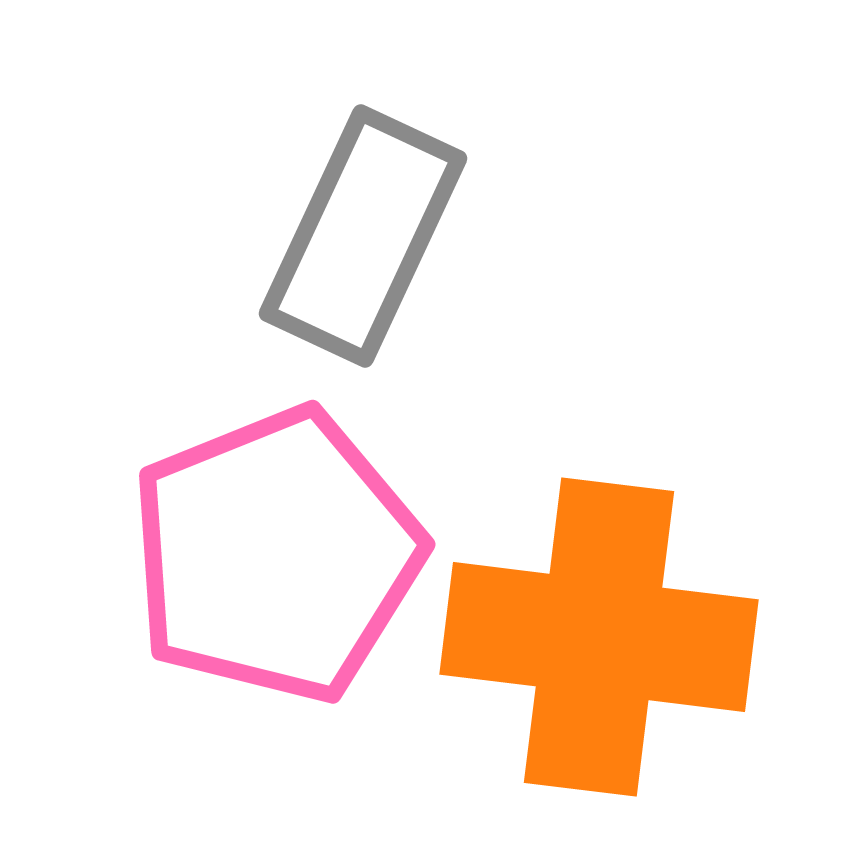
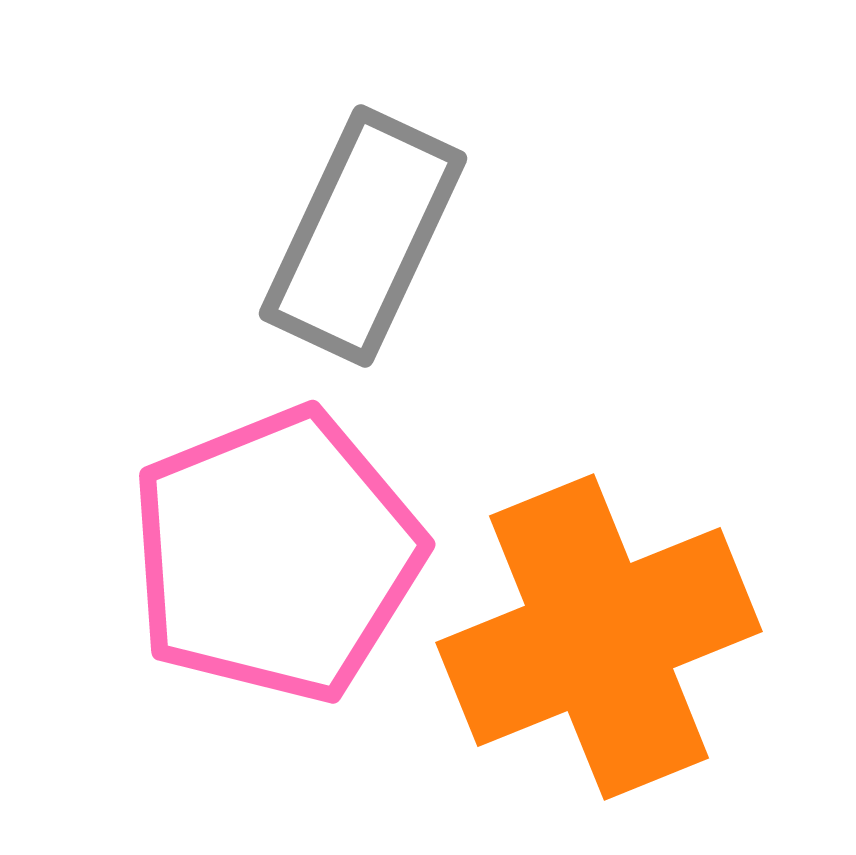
orange cross: rotated 29 degrees counterclockwise
